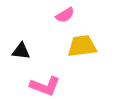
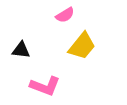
yellow trapezoid: rotated 136 degrees clockwise
black triangle: moved 1 px up
